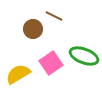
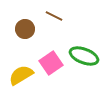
brown circle: moved 8 px left
yellow semicircle: moved 3 px right, 1 px down
